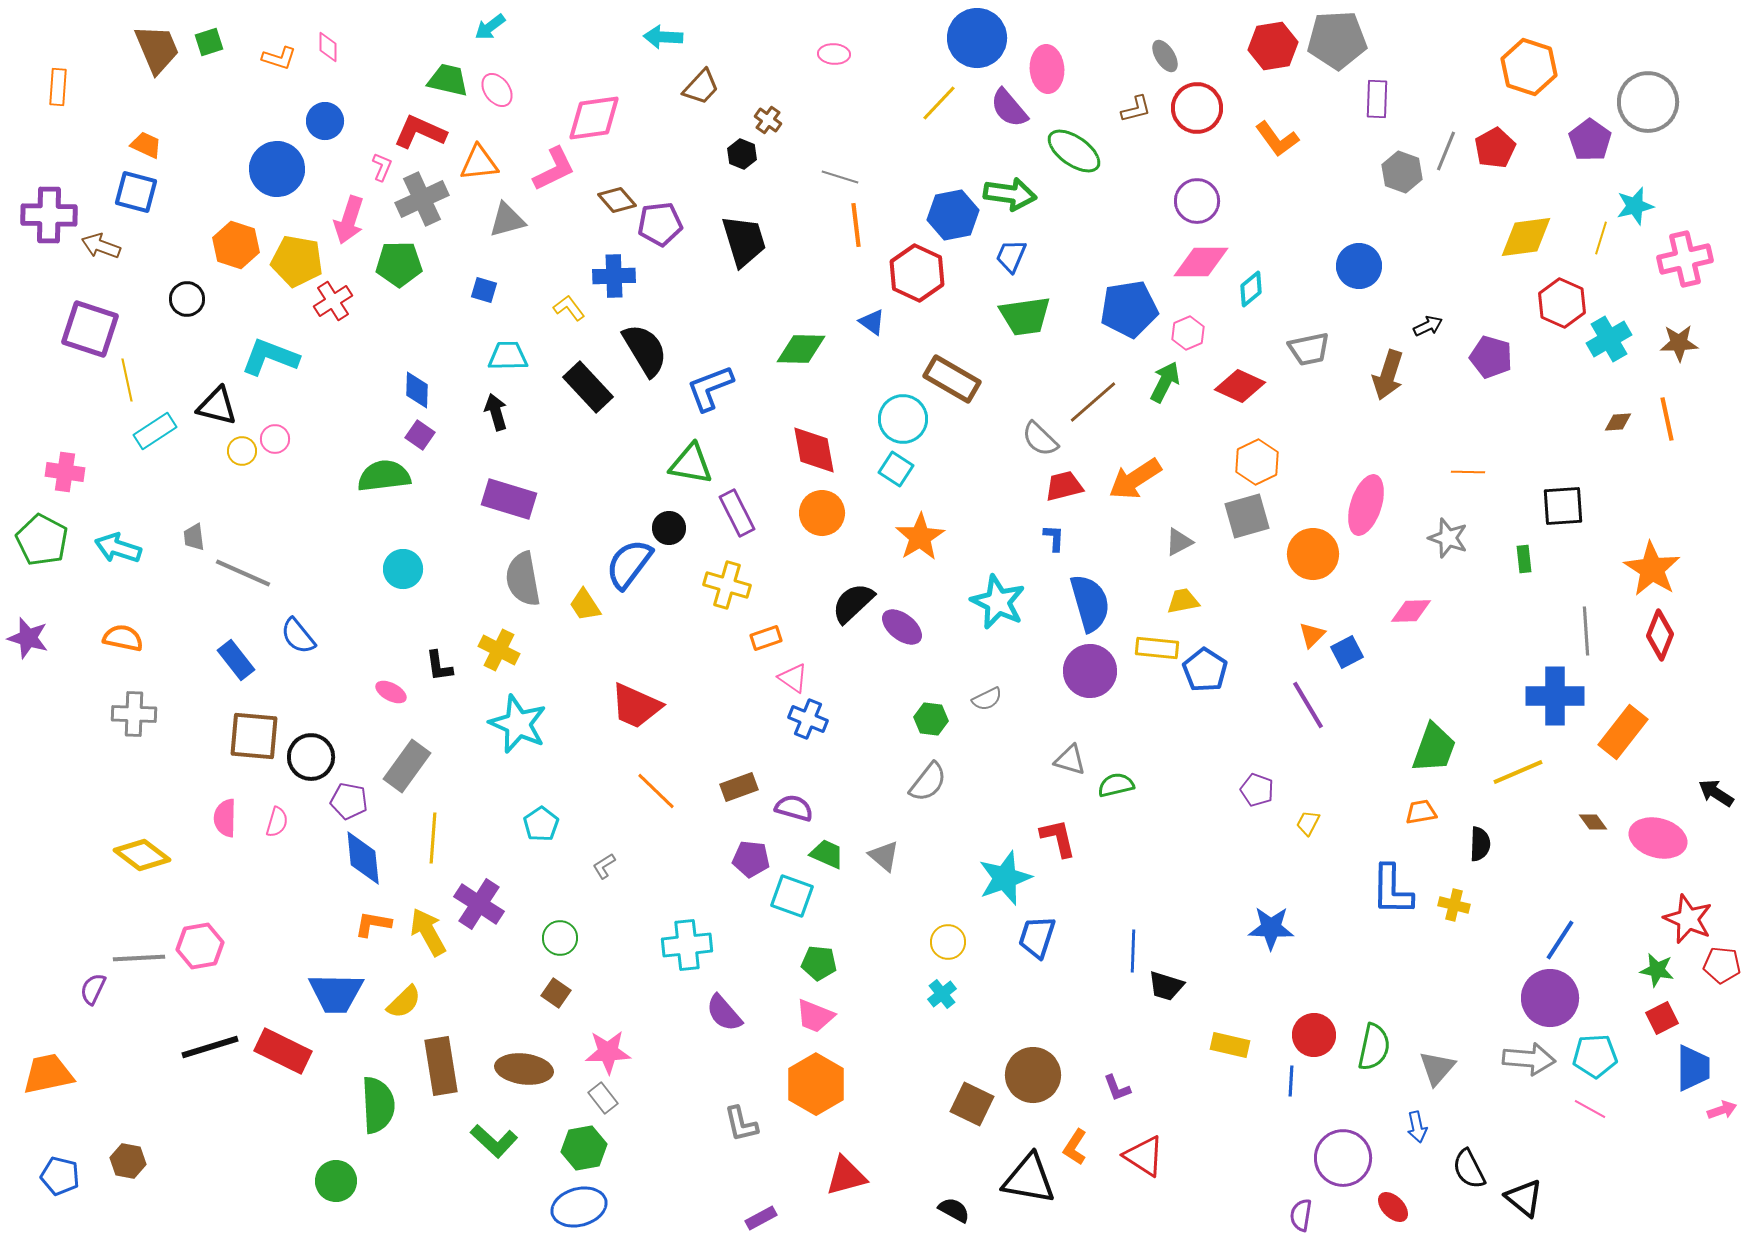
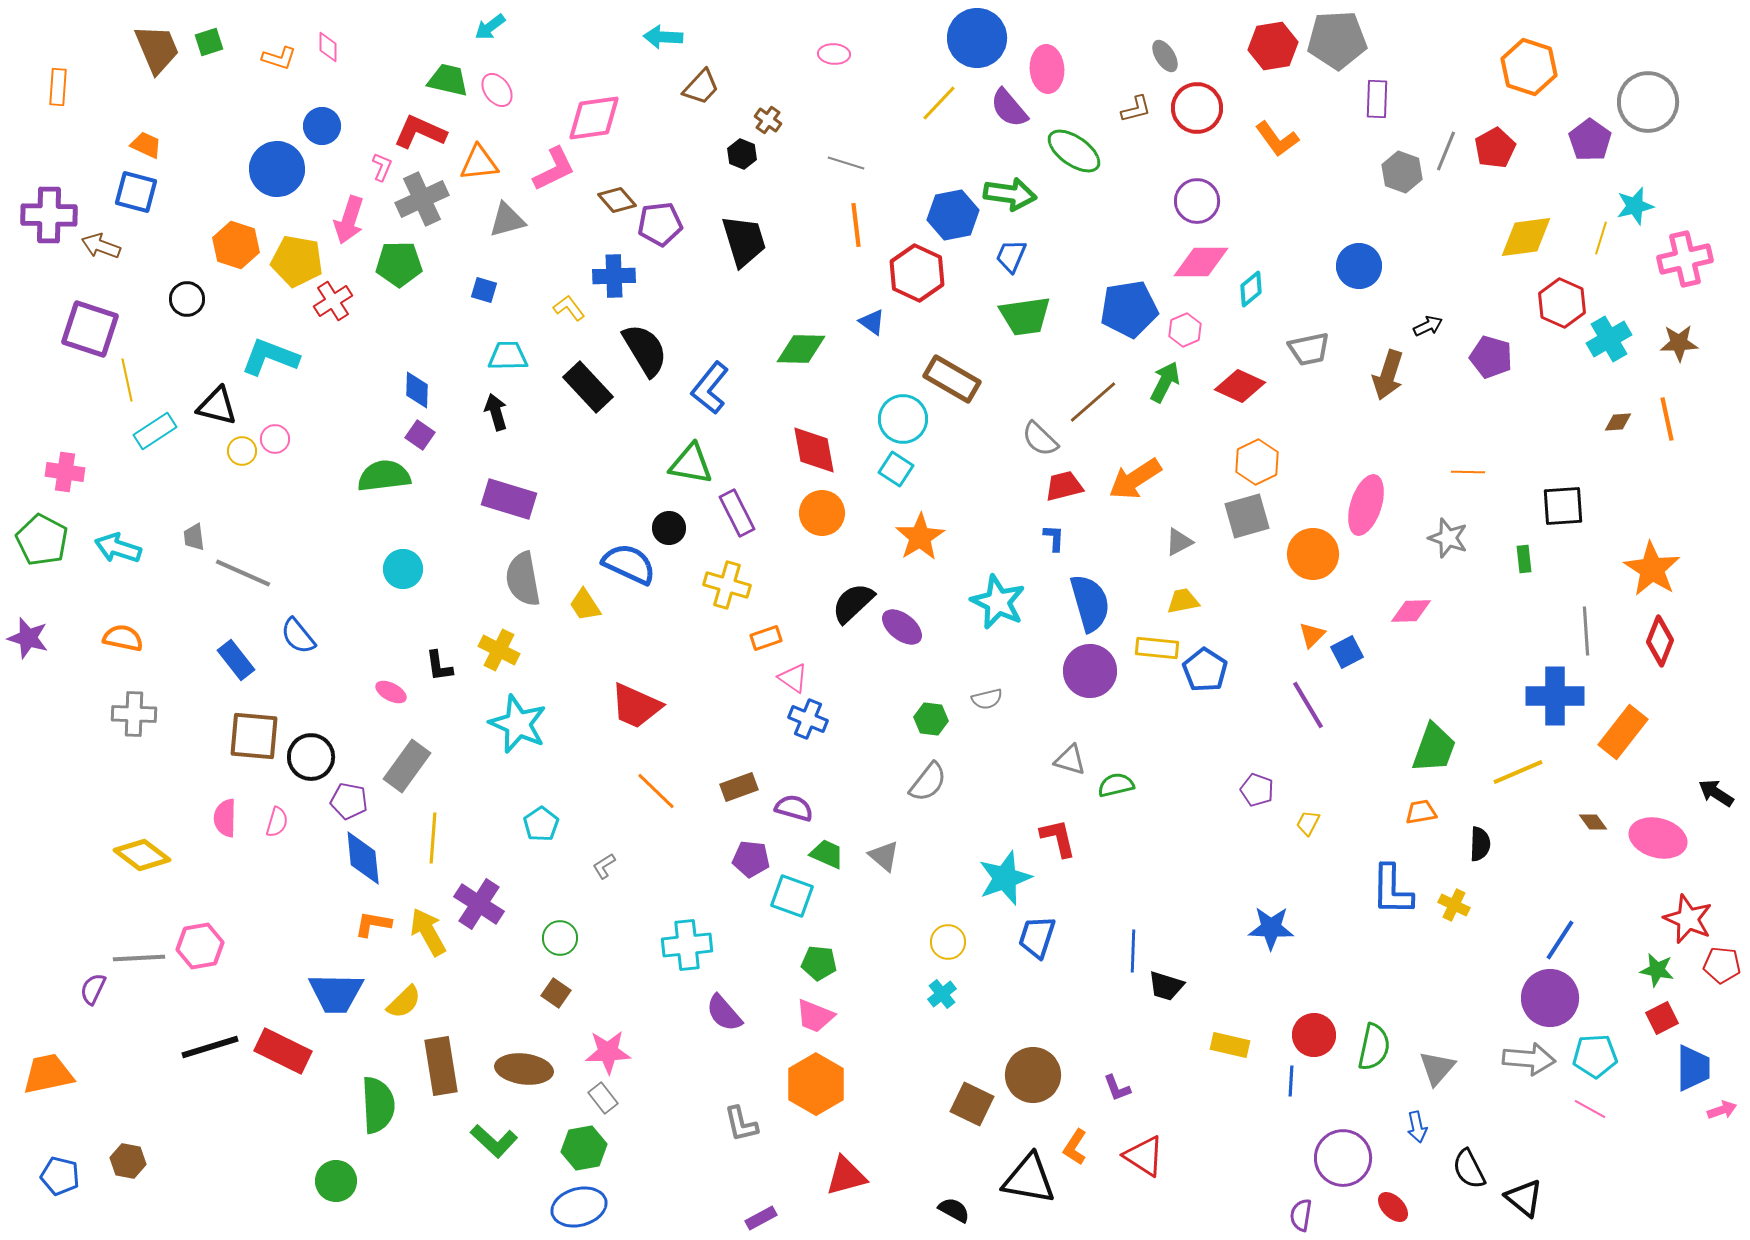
blue circle at (325, 121): moved 3 px left, 5 px down
gray line at (840, 177): moved 6 px right, 14 px up
pink hexagon at (1188, 333): moved 3 px left, 3 px up
blue L-shape at (710, 388): rotated 30 degrees counterclockwise
blue semicircle at (629, 564): rotated 78 degrees clockwise
red diamond at (1660, 635): moved 6 px down
gray semicircle at (987, 699): rotated 12 degrees clockwise
yellow cross at (1454, 905): rotated 12 degrees clockwise
